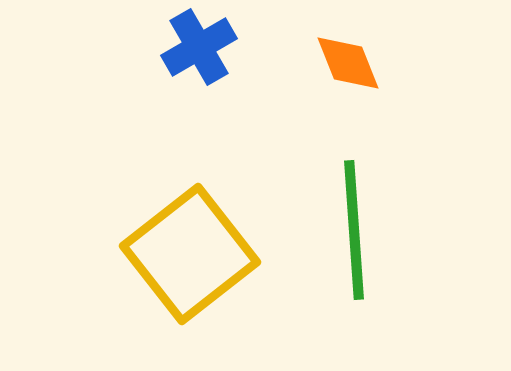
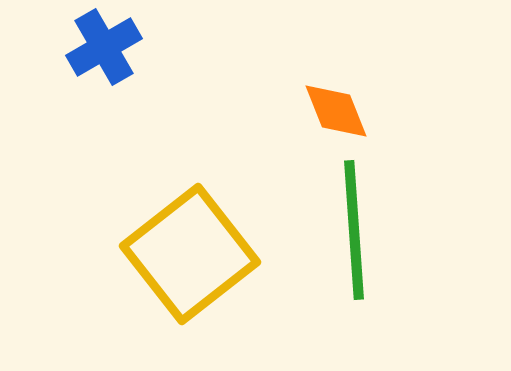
blue cross: moved 95 px left
orange diamond: moved 12 px left, 48 px down
